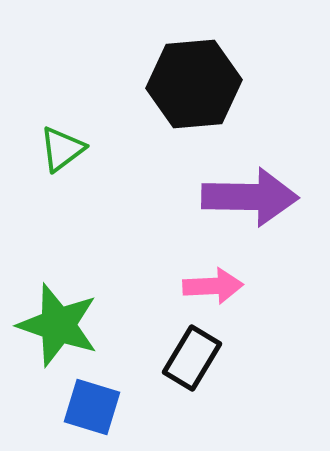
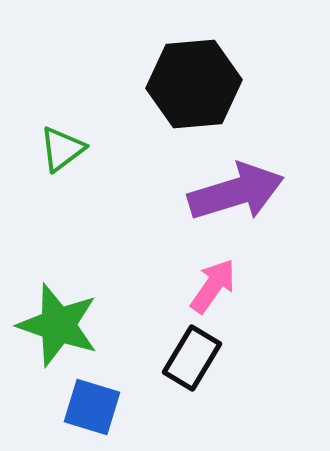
purple arrow: moved 14 px left, 5 px up; rotated 18 degrees counterclockwise
pink arrow: rotated 52 degrees counterclockwise
